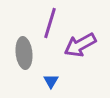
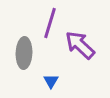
purple arrow: rotated 72 degrees clockwise
gray ellipse: rotated 8 degrees clockwise
